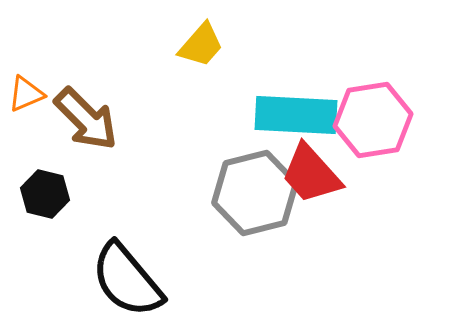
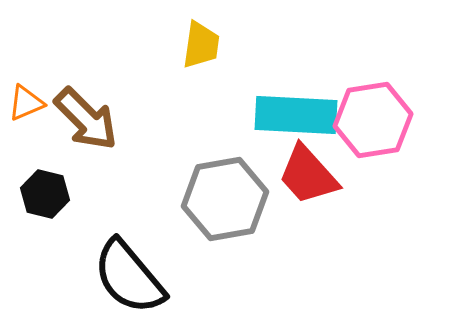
yellow trapezoid: rotated 33 degrees counterclockwise
orange triangle: moved 9 px down
red trapezoid: moved 3 px left, 1 px down
gray hexagon: moved 30 px left, 6 px down; rotated 4 degrees clockwise
black semicircle: moved 2 px right, 3 px up
